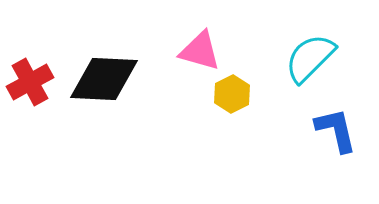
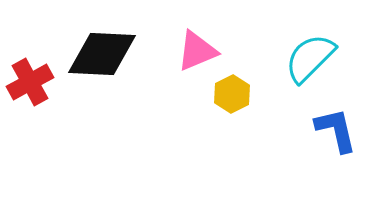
pink triangle: moved 3 px left; rotated 39 degrees counterclockwise
black diamond: moved 2 px left, 25 px up
